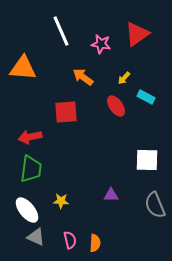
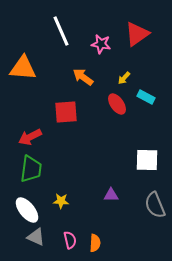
red ellipse: moved 1 px right, 2 px up
red arrow: rotated 15 degrees counterclockwise
